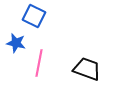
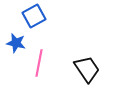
blue square: rotated 35 degrees clockwise
black trapezoid: rotated 36 degrees clockwise
